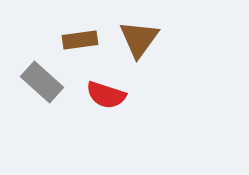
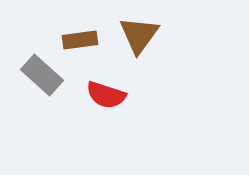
brown triangle: moved 4 px up
gray rectangle: moved 7 px up
